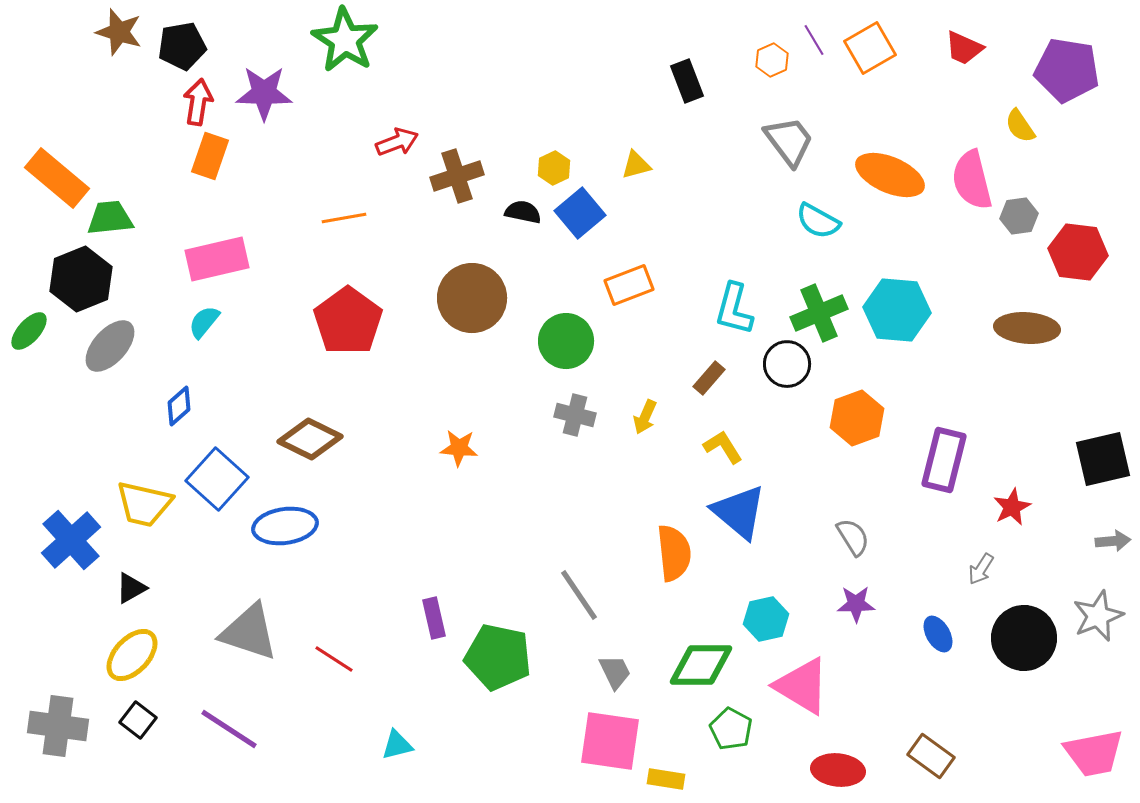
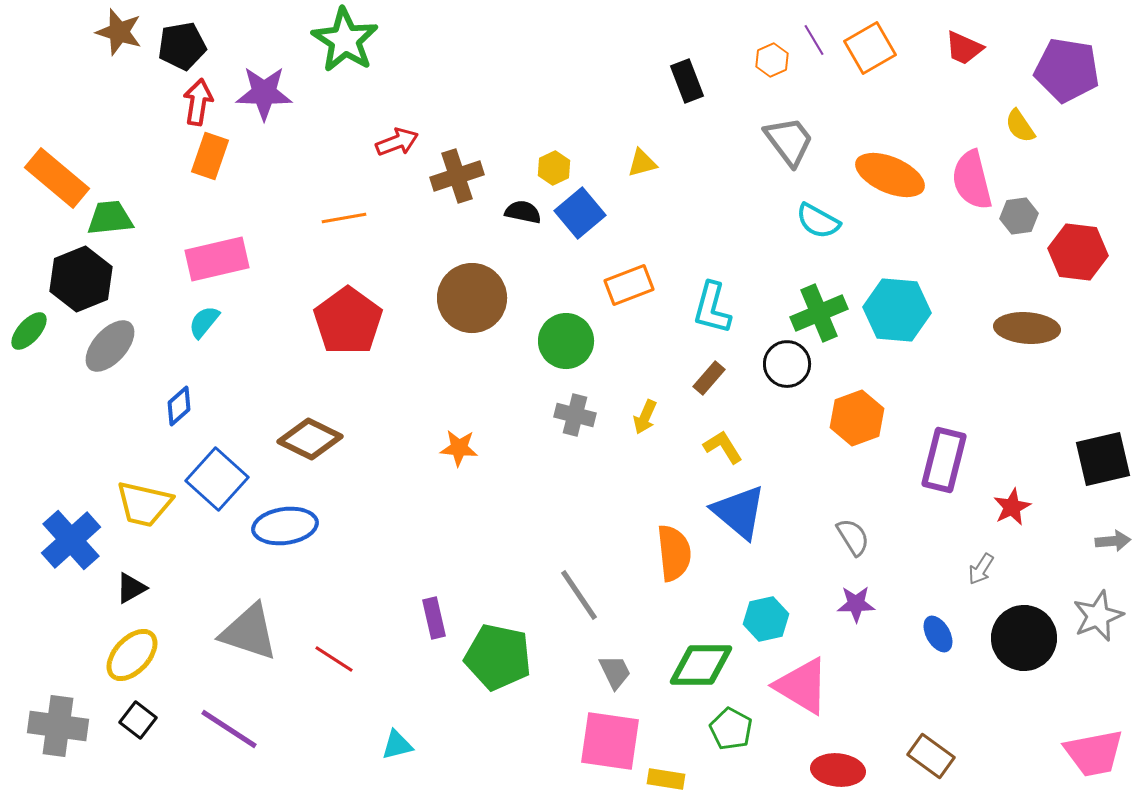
yellow triangle at (636, 165): moved 6 px right, 2 px up
cyan L-shape at (734, 309): moved 22 px left, 1 px up
